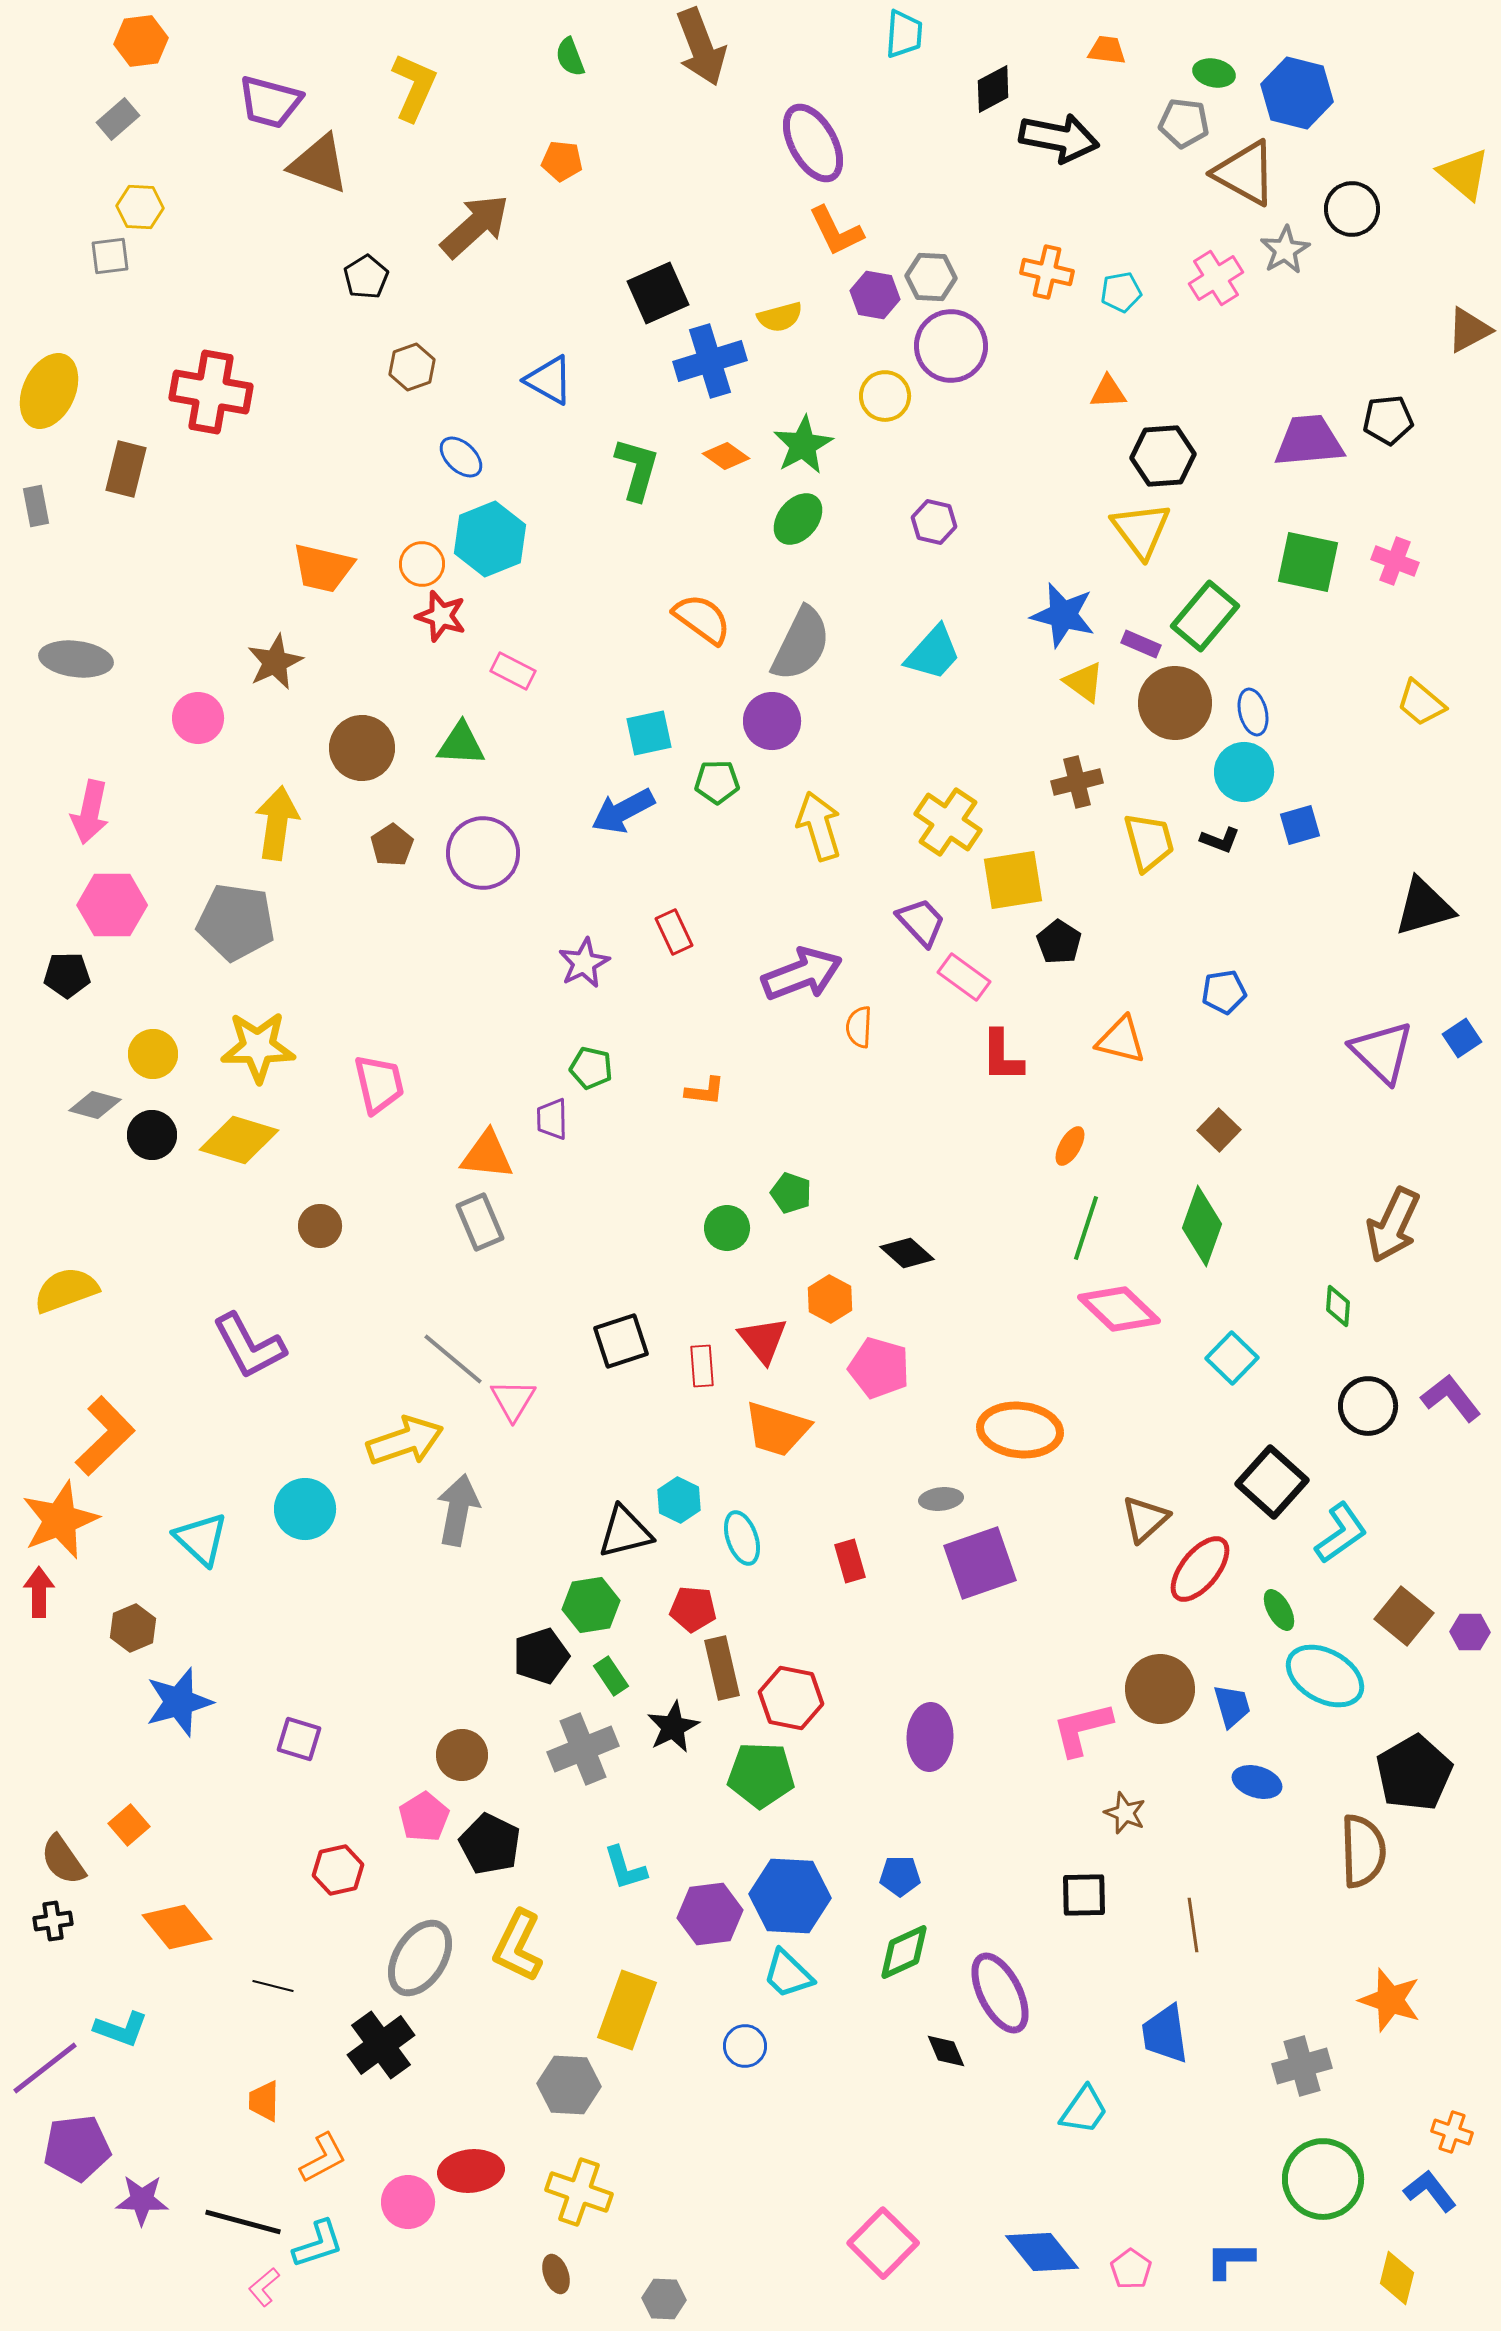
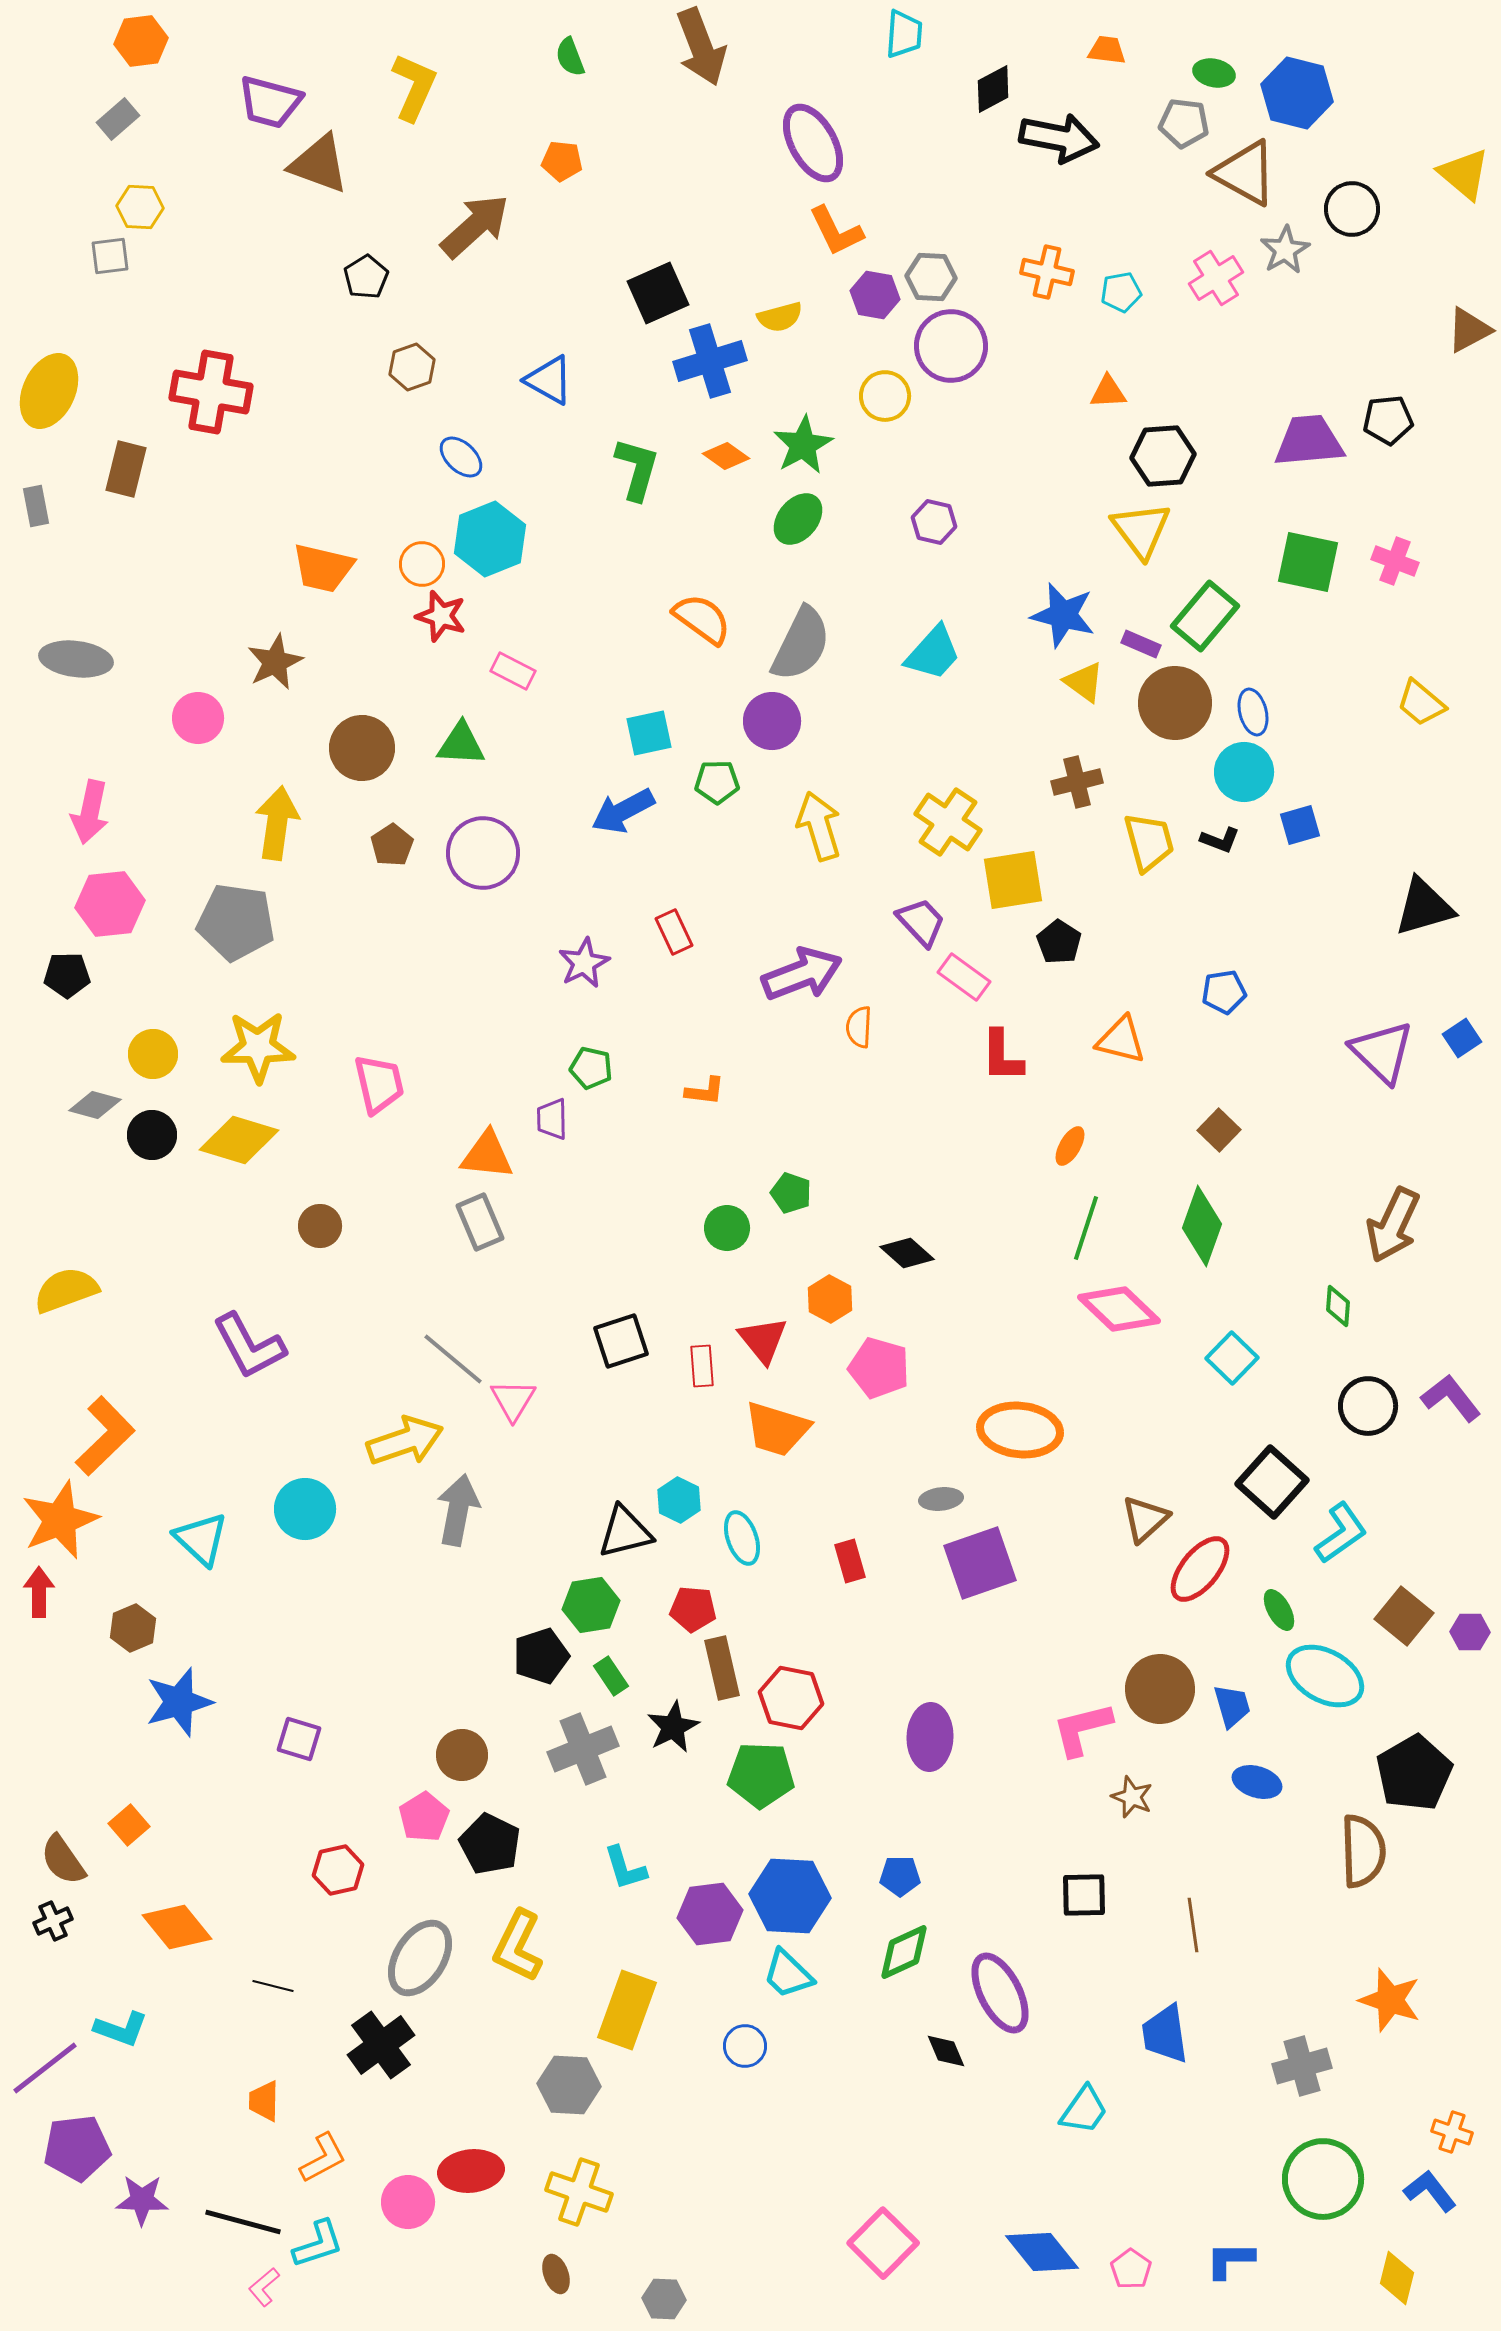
pink hexagon at (112, 905): moved 2 px left, 1 px up; rotated 6 degrees counterclockwise
brown star at (1125, 1813): moved 7 px right, 16 px up
black cross at (53, 1921): rotated 15 degrees counterclockwise
